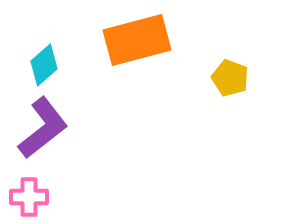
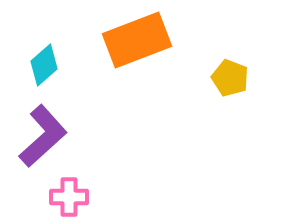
orange rectangle: rotated 6 degrees counterclockwise
purple L-shape: moved 8 px down; rotated 4 degrees counterclockwise
pink cross: moved 40 px right
